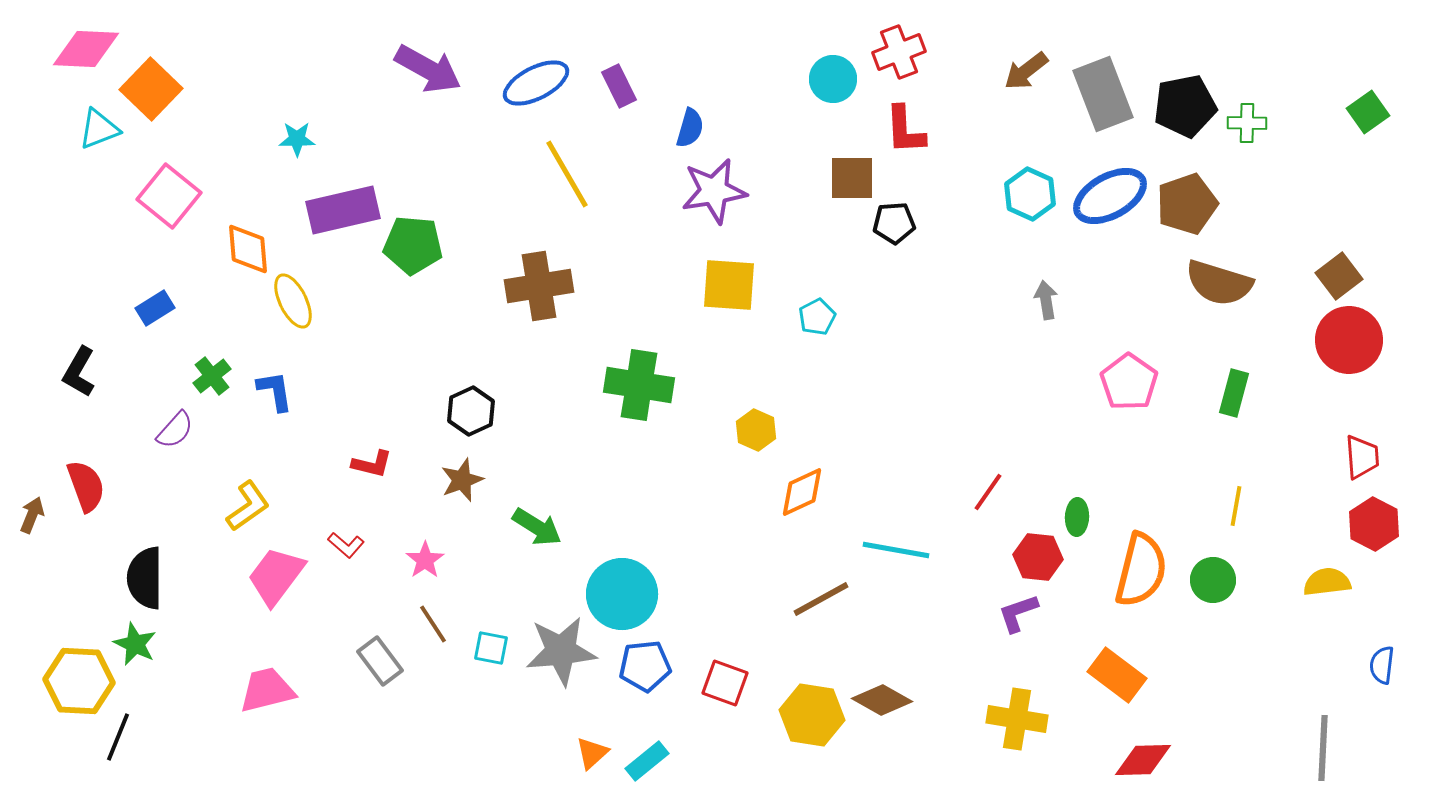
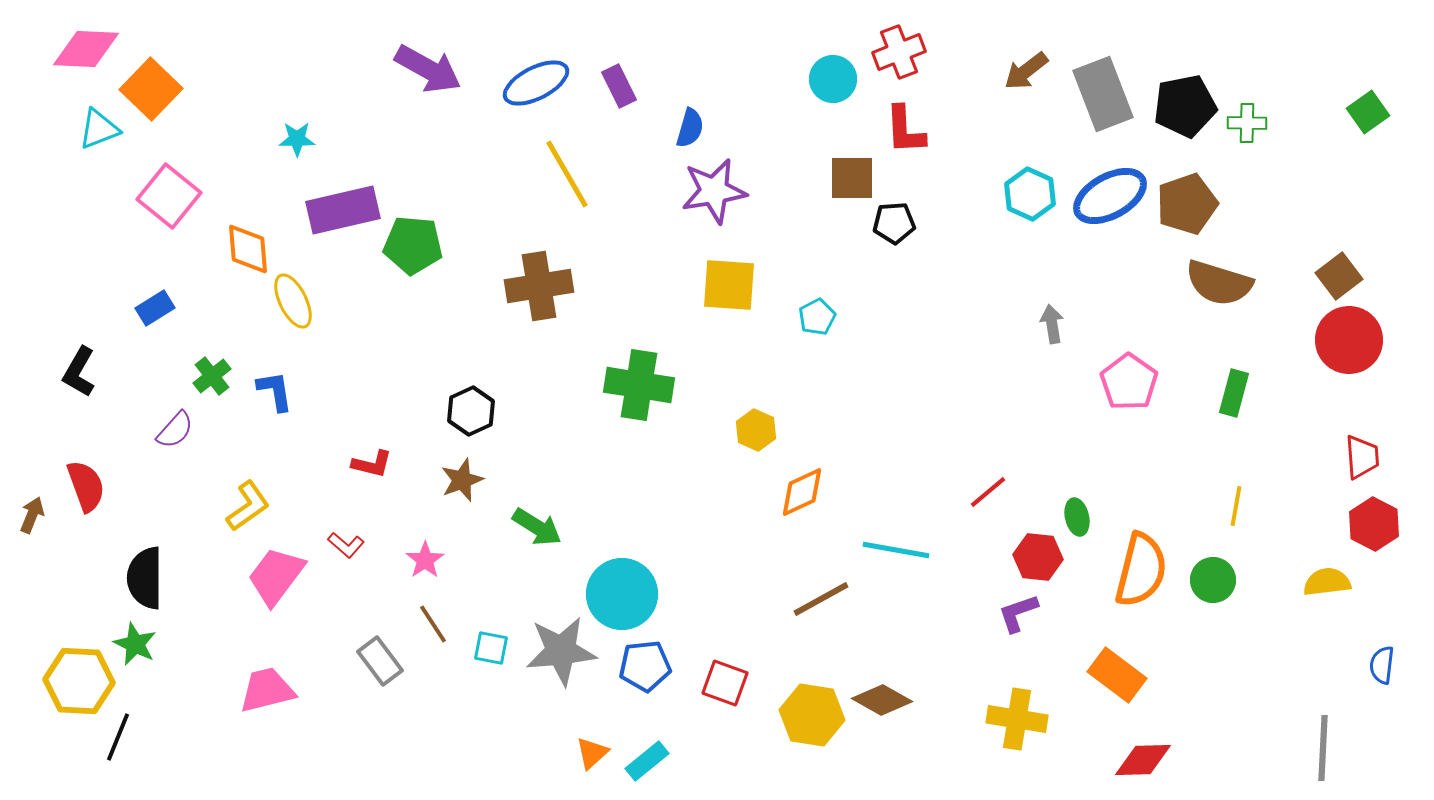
gray arrow at (1046, 300): moved 6 px right, 24 px down
red line at (988, 492): rotated 15 degrees clockwise
green ellipse at (1077, 517): rotated 15 degrees counterclockwise
